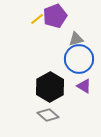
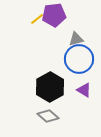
purple pentagon: moved 1 px left, 1 px up; rotated 15 degrees clockwise
purple triangle: moved 4 px down
gray diamond: moved 1 px down
